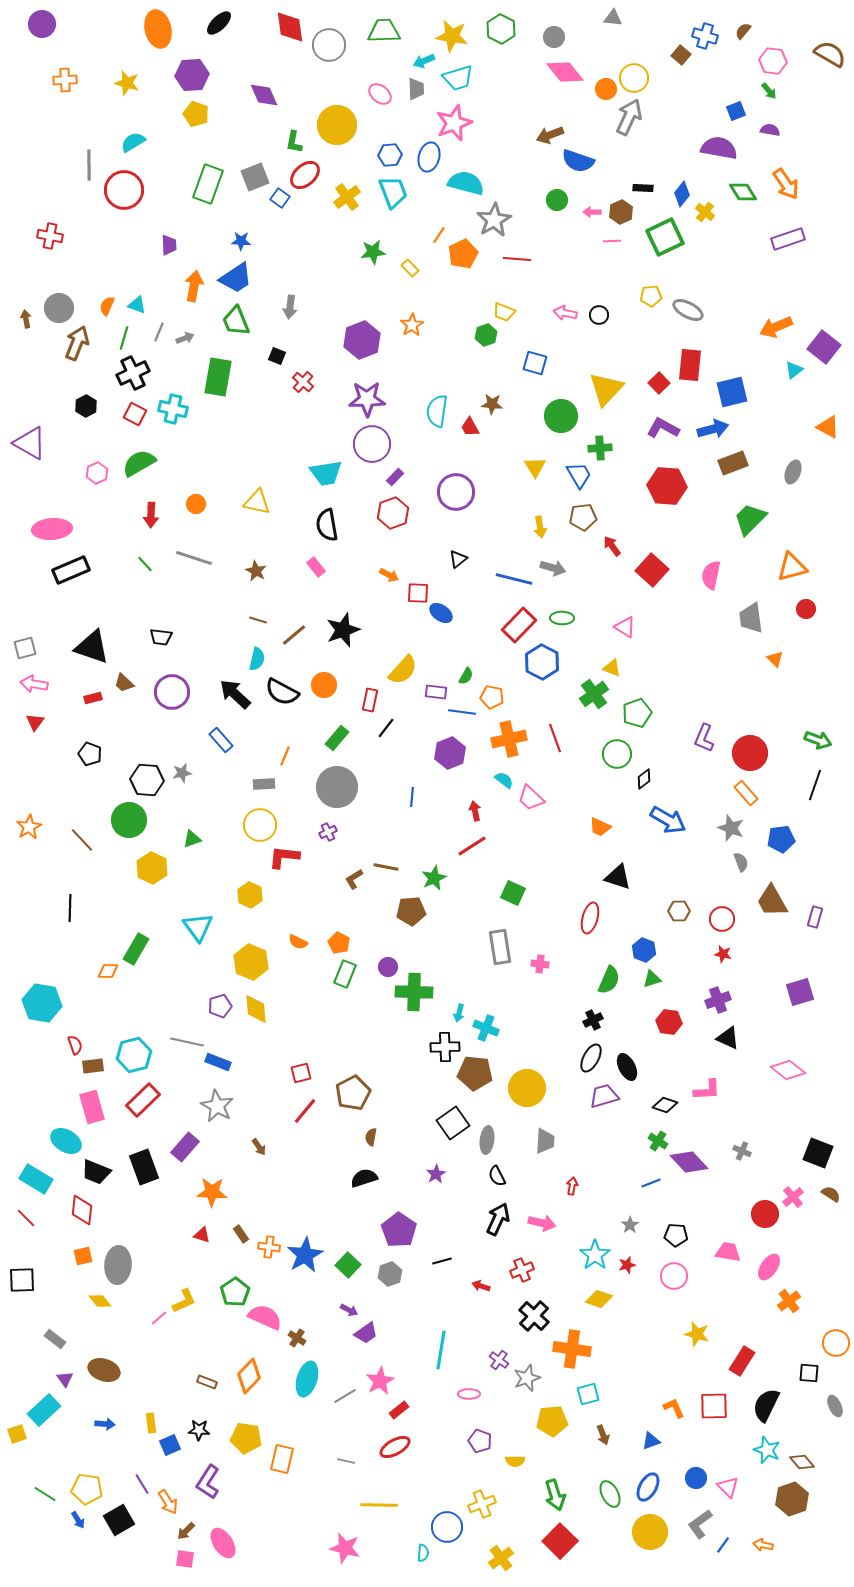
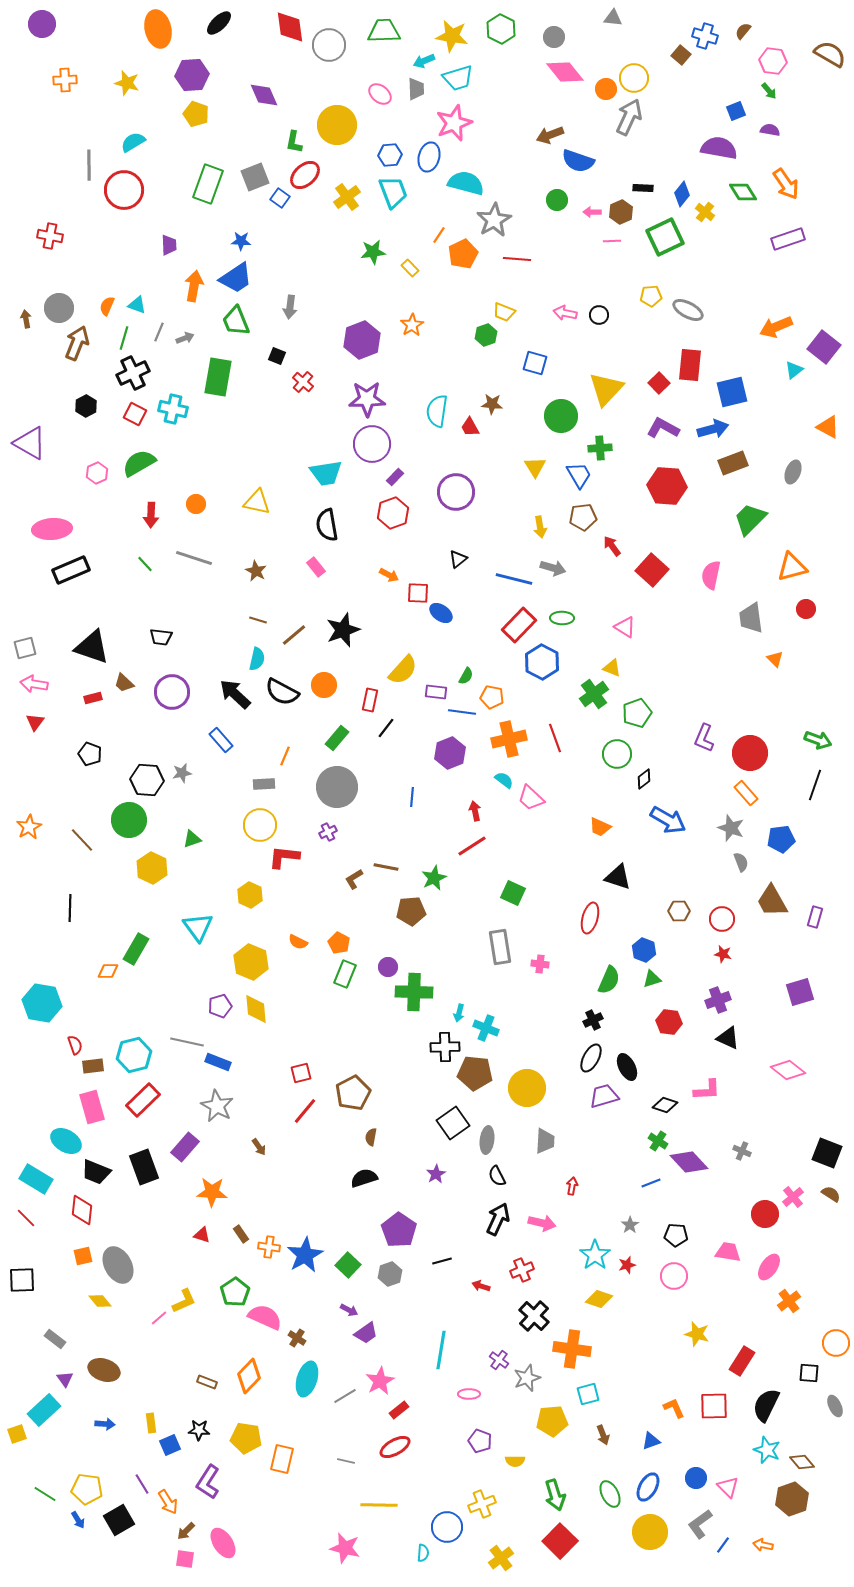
black square at (818, 1153): moved 9 px right
gray ellipse at (118, 1265): rotated 33 degrees counterclockwise
